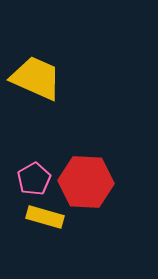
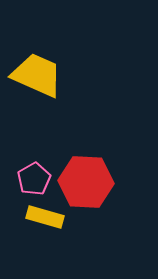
yellow trapezoid: moved 1 px right, 3 px up
